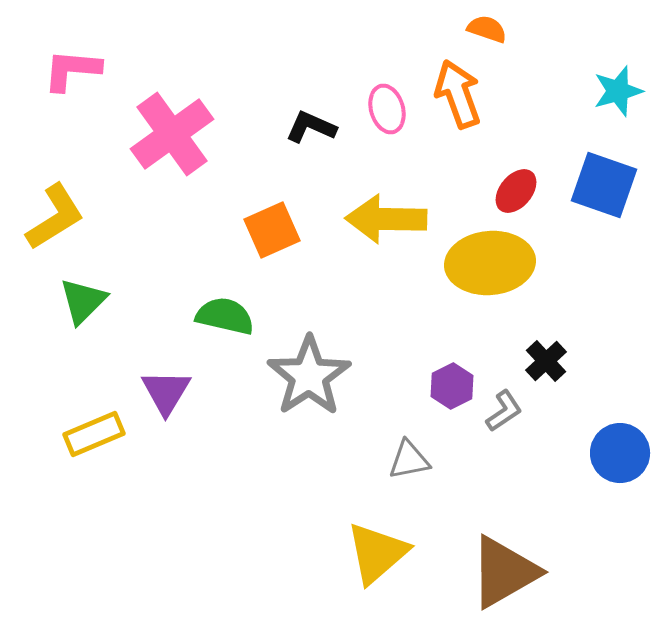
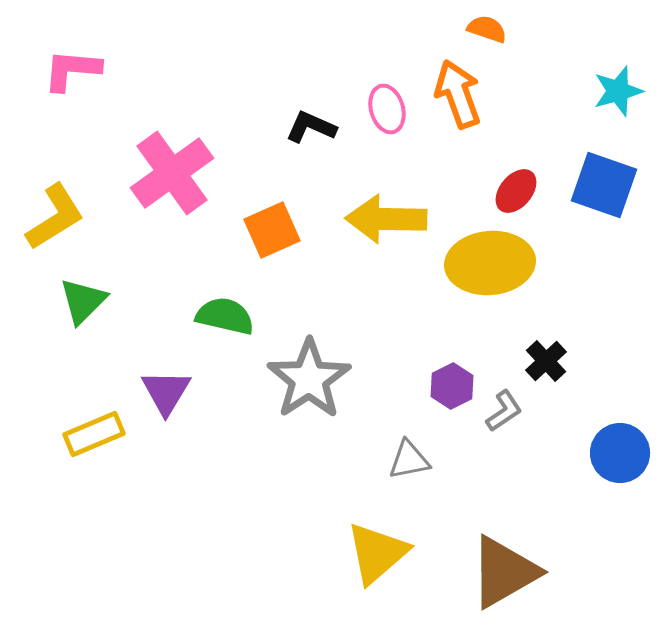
pink cross: moved 39 px down
gray star: moved 3 px down
